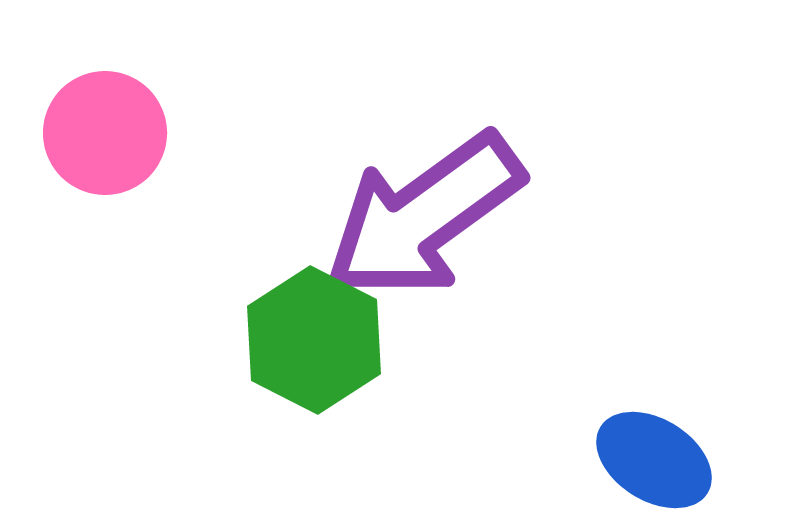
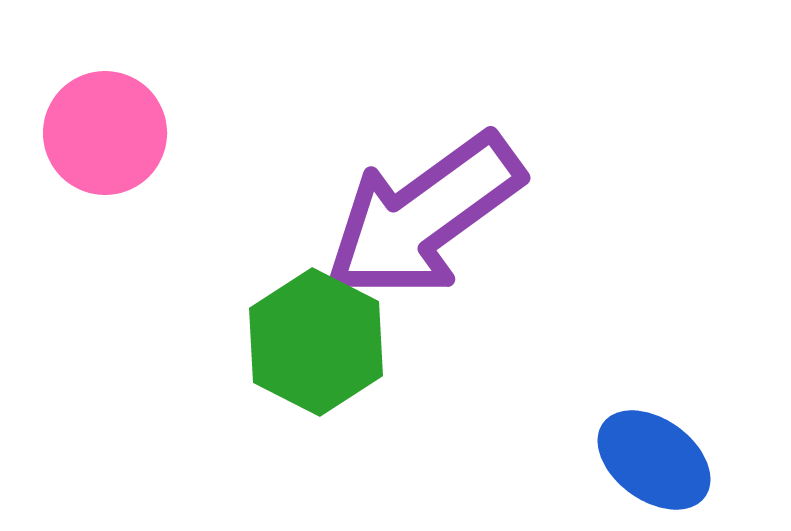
green hexagon: moved 2 px right, 2 px down
blue ellipse: rotated 4 degrees clockwise
